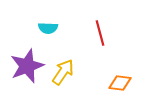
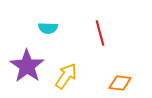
purple star: rotated 16 degrees counterclockwise
yellow arrow: moved 3 px right, 4 px down
